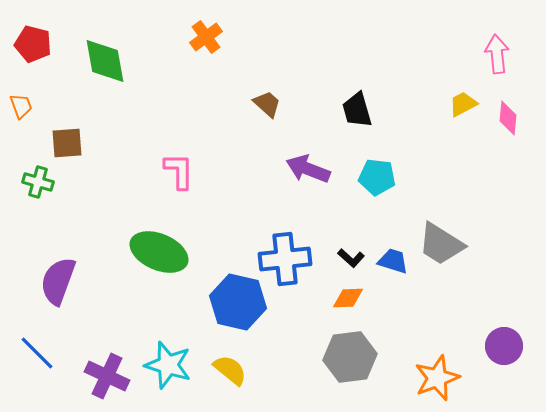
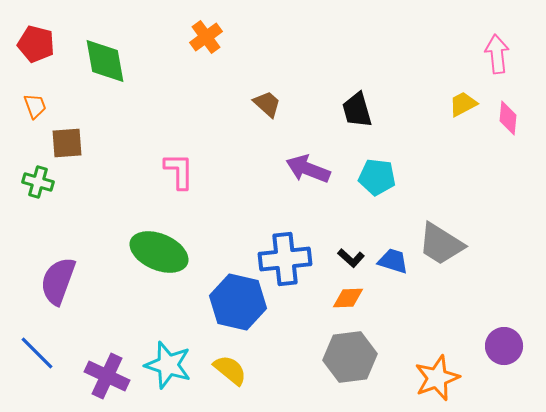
red pentagon: moved 3 px right
orange trapezoid: moved 14 px right
